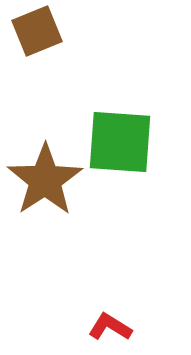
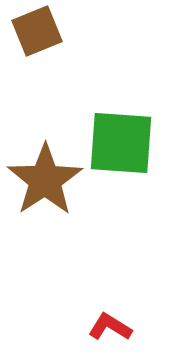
green square: moved 1 px right, 1 px down
